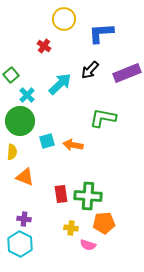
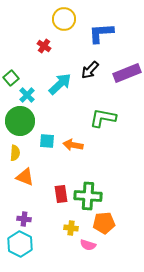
green square: moved 3 px down
cyan square: rotated 21 degrees clockwise
yellow semicircle: moved 3 px right, 1 px down
